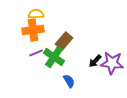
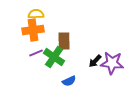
brown rectangle: rotated 42 degrees counterclockwise
blue semicircle: rotated 96 degrees clockwise
